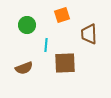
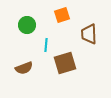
brown square: rotated 15 degrees counterclockwise
